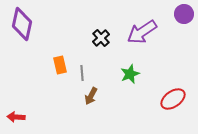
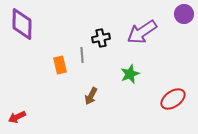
purple diamond: rotated 12 degrees counterclockwise
black cross: rotated 30 degrees clockwise
gray line: moved 18 px up
red arrow: moved 1 px right; rotated 30 degrees counterclockwise
